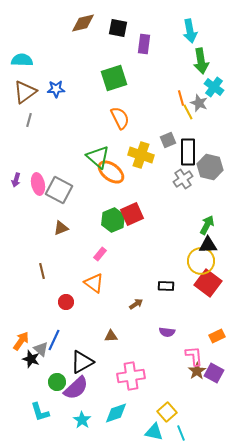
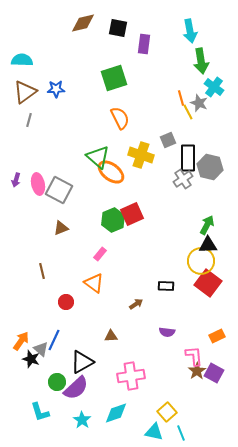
black rectangle at (188, 152): moved 6 px down
